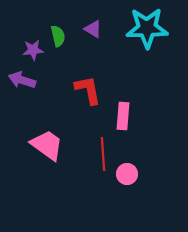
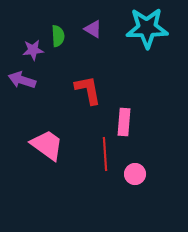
green semicircle: rotated 10 degrees clockwise
pink rectangle: moved 1 px right, 6 px down
red line: moved 2 px right
pink circle: moved 8 px right
